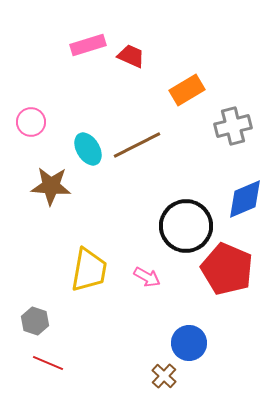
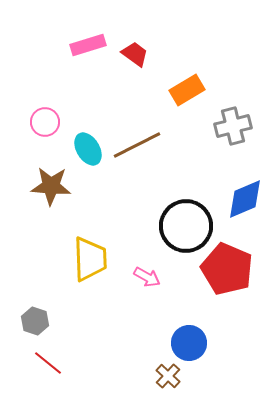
red trapezoid: moved 4 px right, 2 px up; rotated 12 degrees clockwise
pink circle: moved 14 px right
yellow trapezoid: moved 1 px right, 11 px up; rotated 12 degrees counterclockwise
red line: rotated 16 degrees clockwise
brown cross: moved 4 px right
